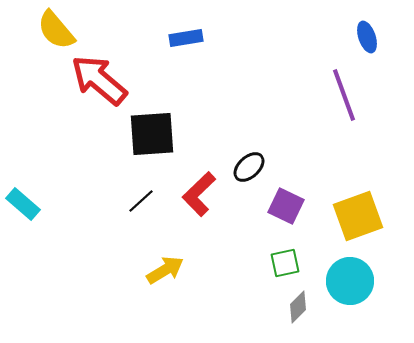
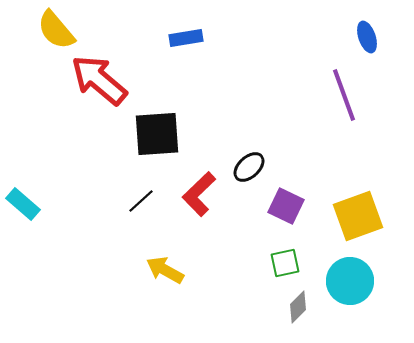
black square: moved 5 px right
yellow arrow: rotated 120 degrees counterclockwise
